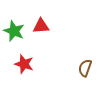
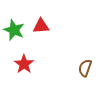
green star: moved 1 px up
red star: rotated 18 degrees clockwise
